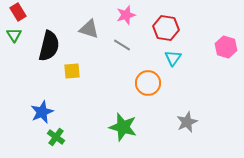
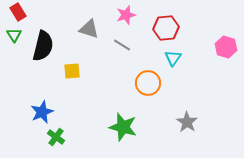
red hexagon: rotated 15 degrees counterclockwise
black semicircle: moved 6 px left
gray star: rotated 15 degrees counterclockwise
